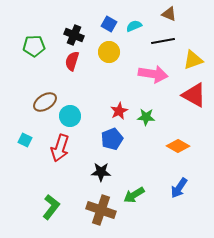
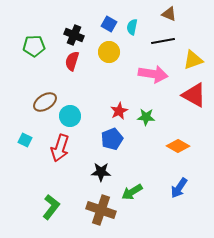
cyan semicircle: moved 2 px left, 1 px down; rotated 56 degrees counterclockwise
green arrow: moved 2 px left, 3 px up
